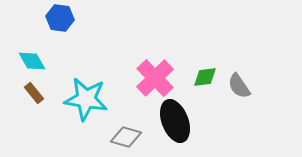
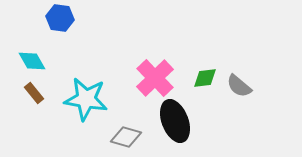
green diamond: moved 1 px down
gray semicircle: rotated 16 degrees counterclockwise
